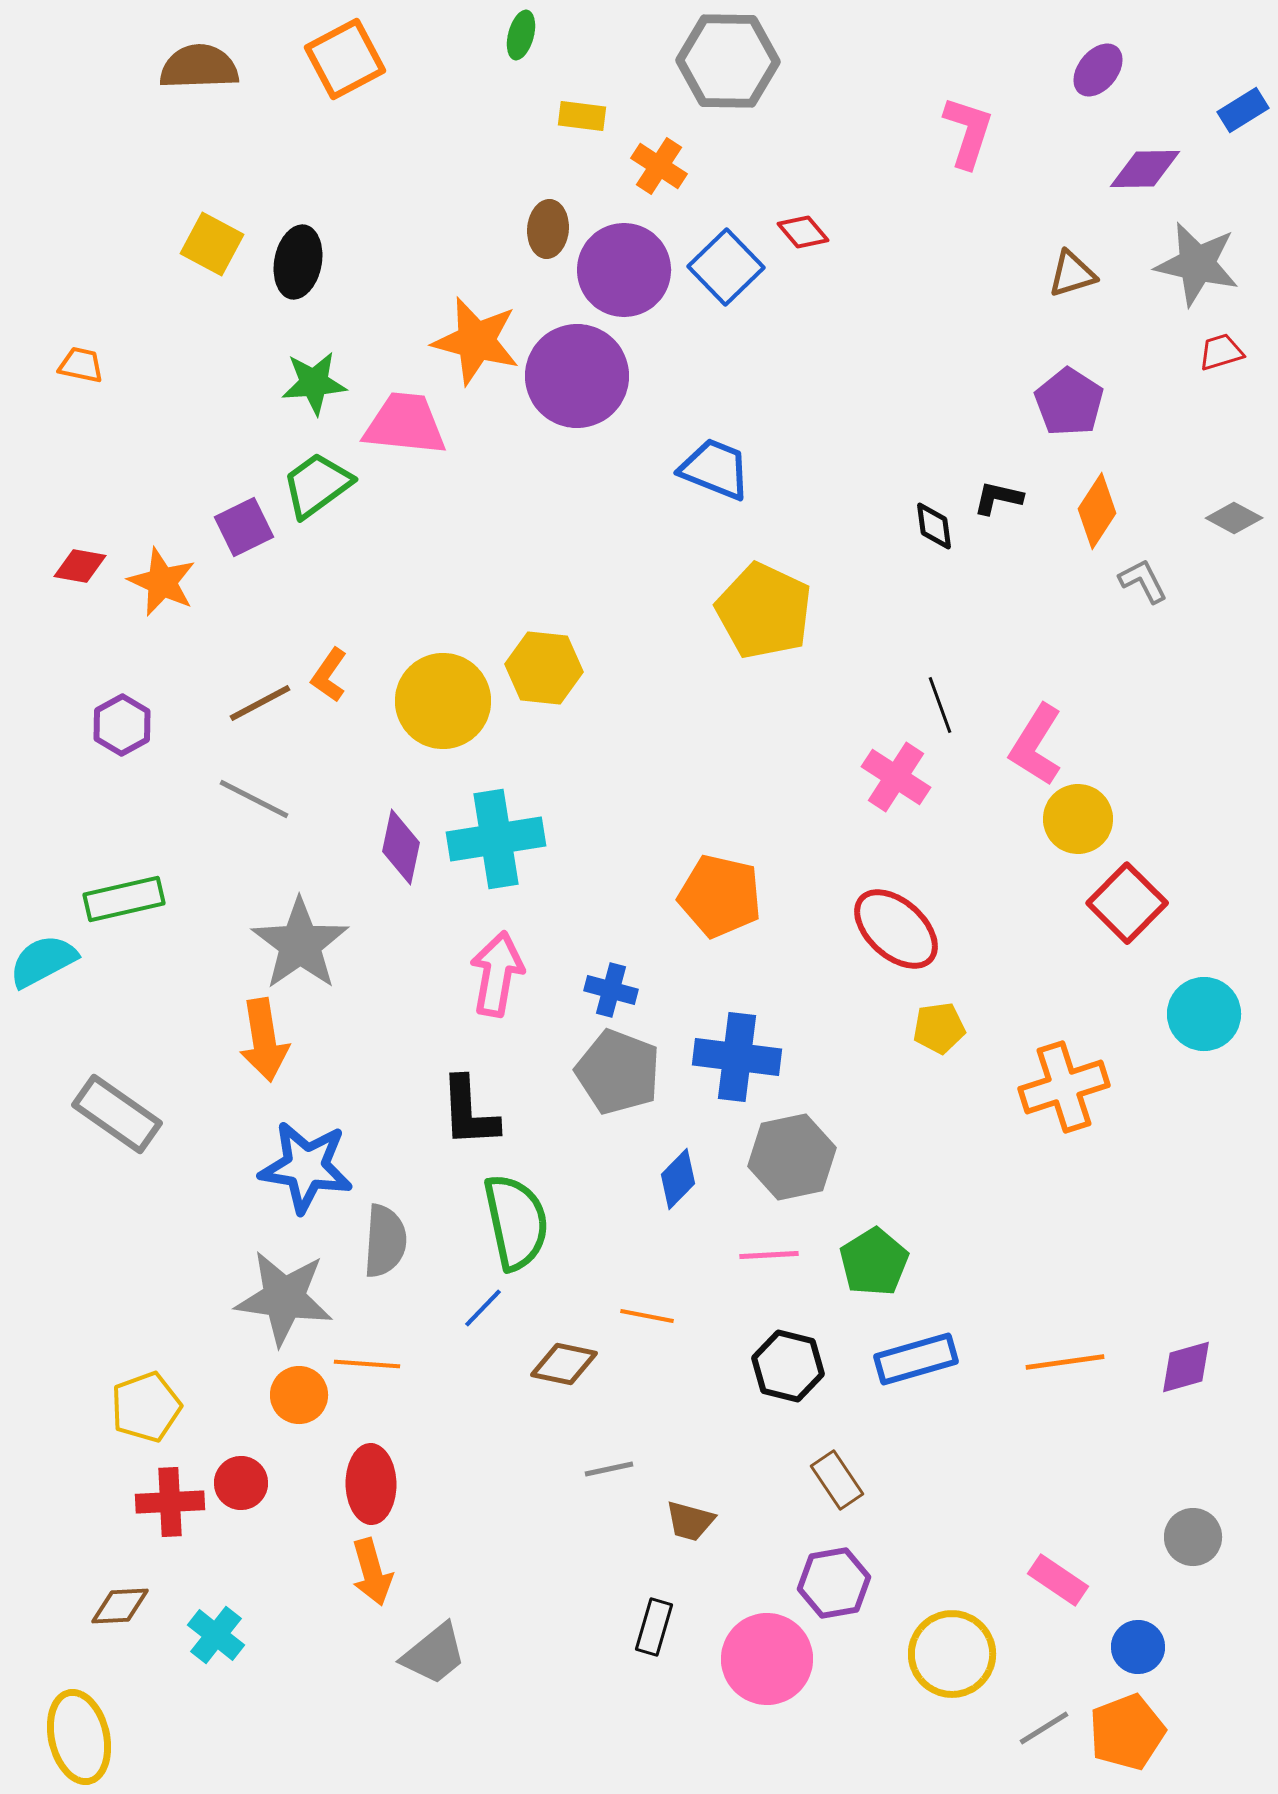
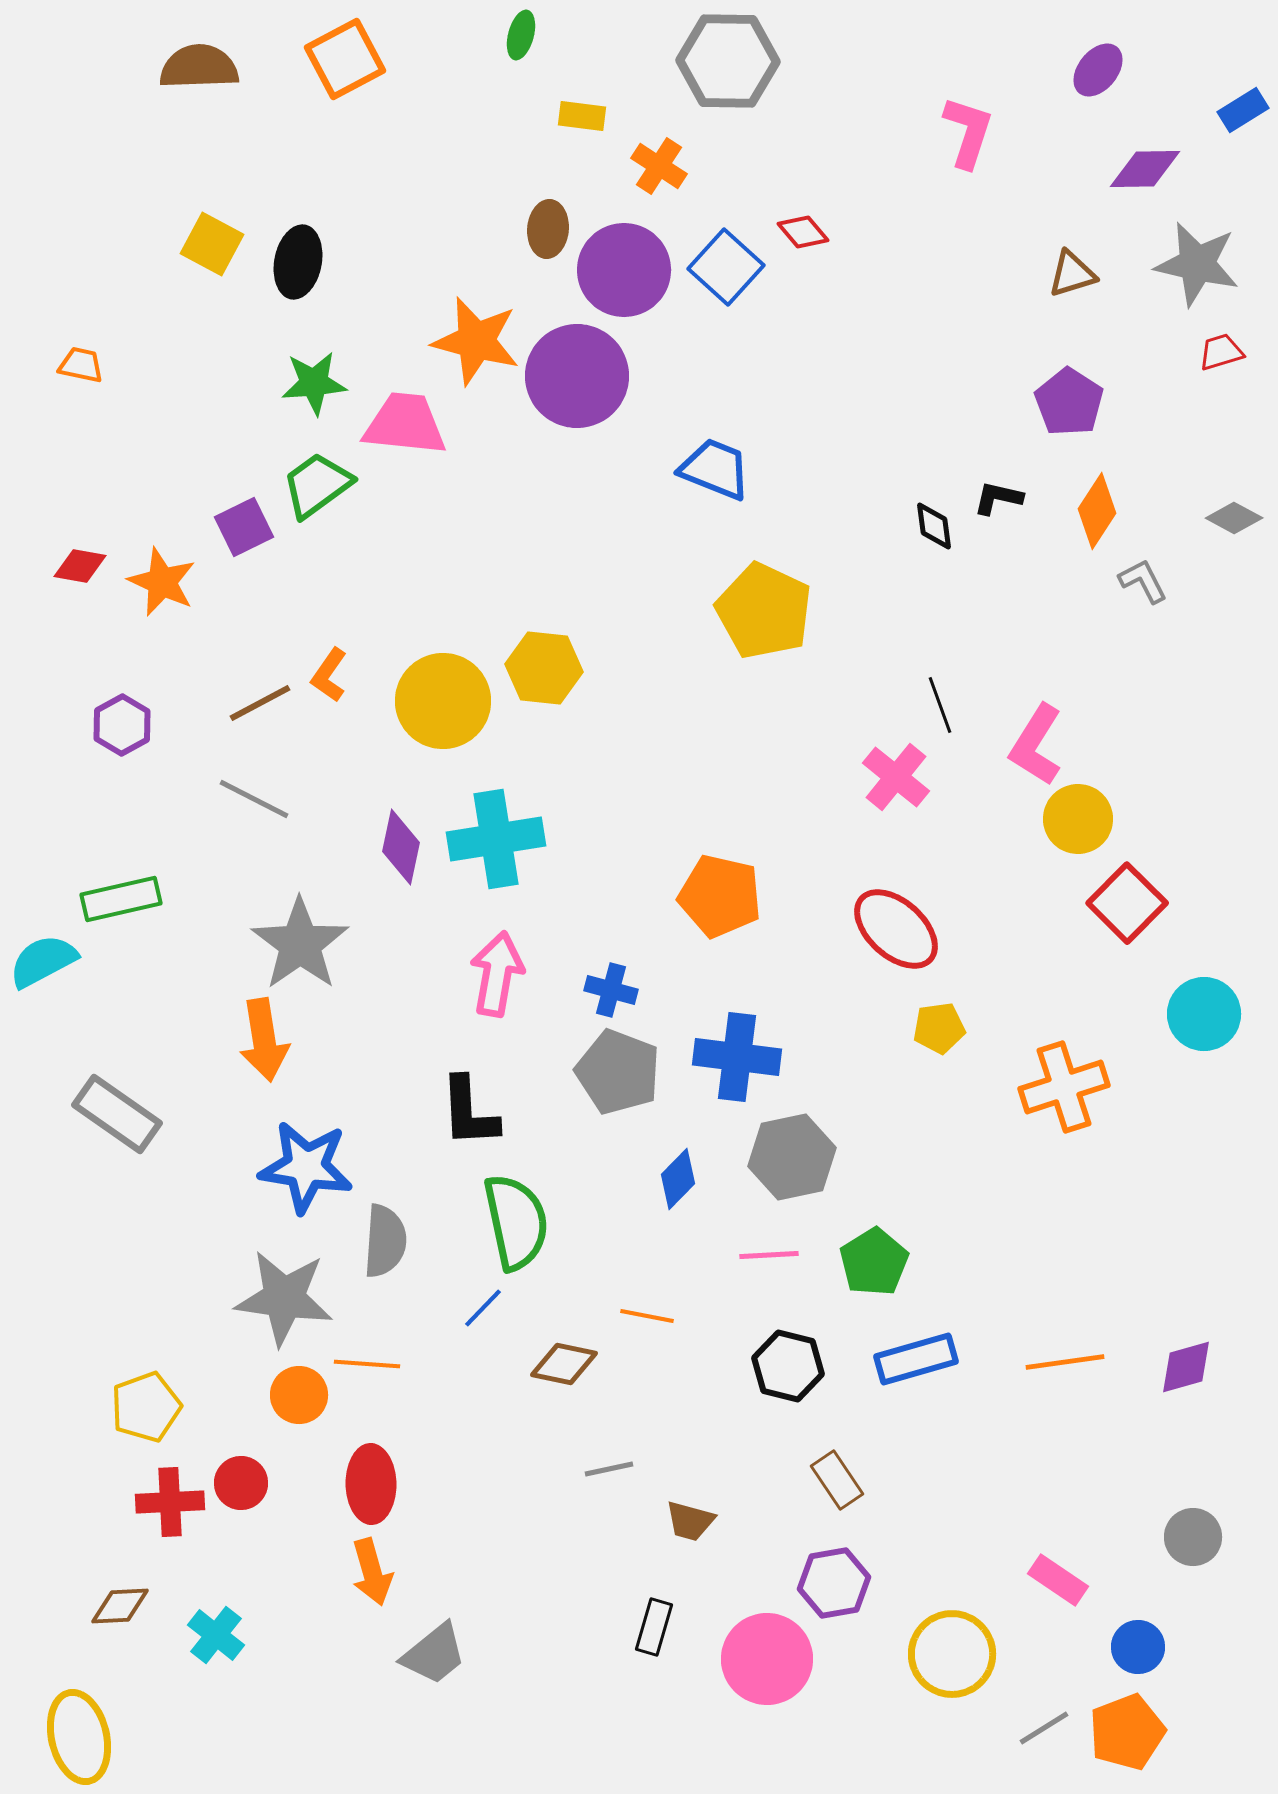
blue square at (726, 267): rotated 4 degrees counterclockwise
pink cross at (896, 777): rotated 6 degrees clockwise
green rectangle at (124, 899): moved 3 px left
